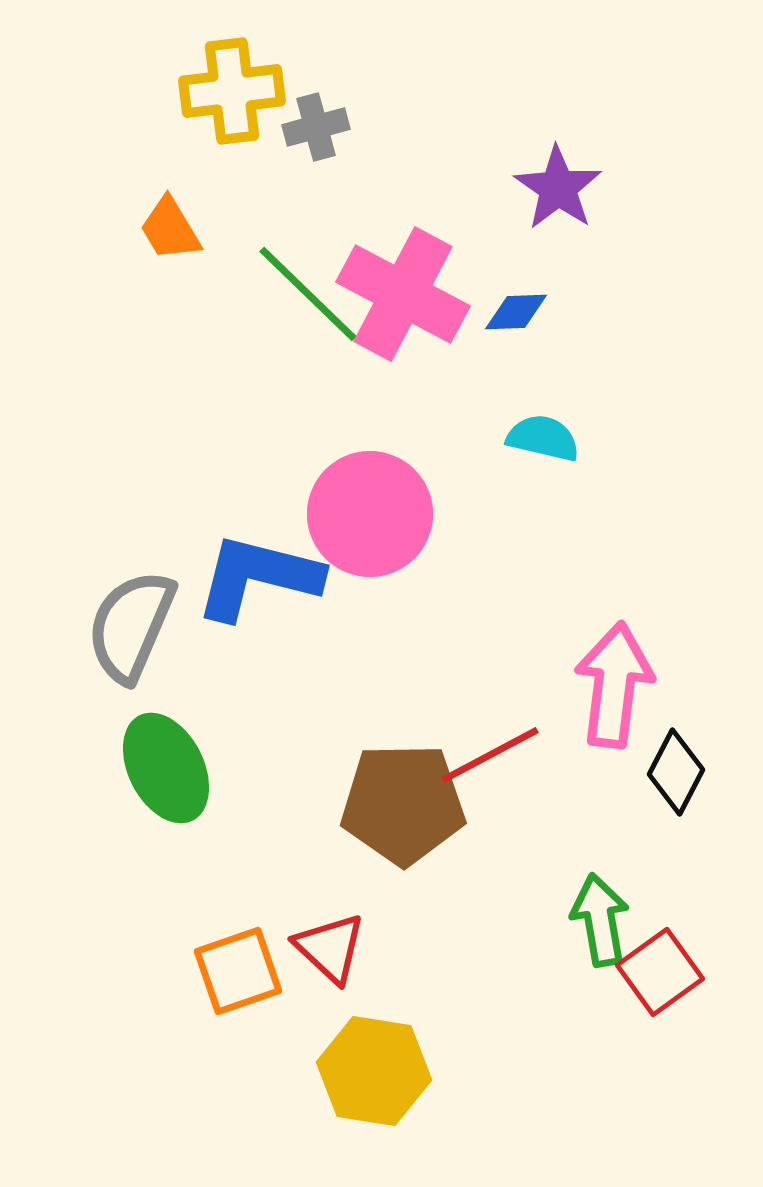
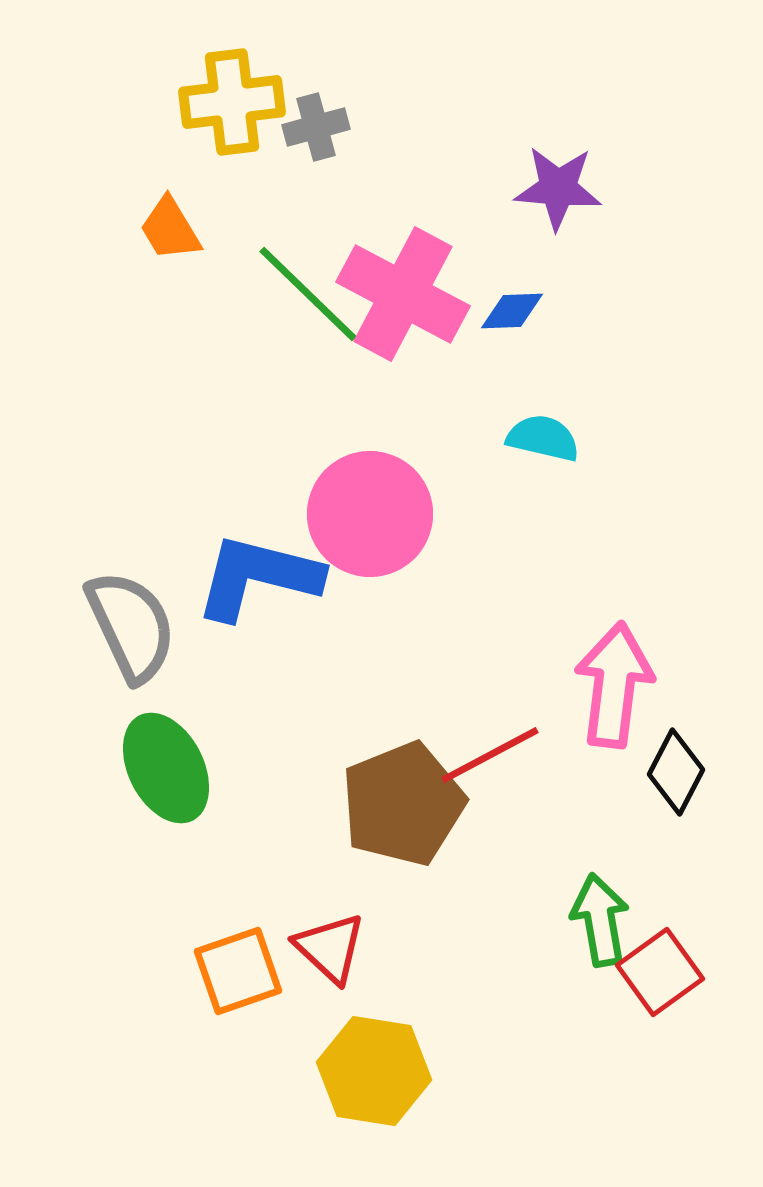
yellow cross: moved 11 px down
purple star: rotated 30 degrees counterclockwise
blue diamond: moved 4 px left, 1 px up
gray semicircle: rotated 132 degrees clockwise
brown pentagon: rotated 21 degrees counterclockwise
